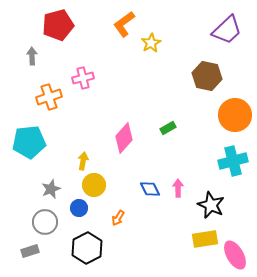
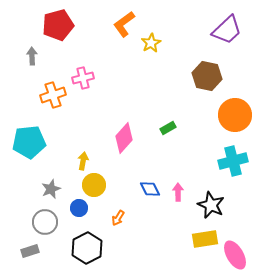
orange cross: moved 4 px right, 2 px up
pink arrow: moved 4 px down
